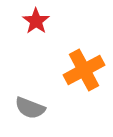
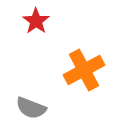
gray semicircle: moved 1 px right
